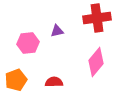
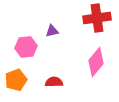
purple triangle: moved 5 px left
pink hexagon: moved 2 px left, 4 px down
